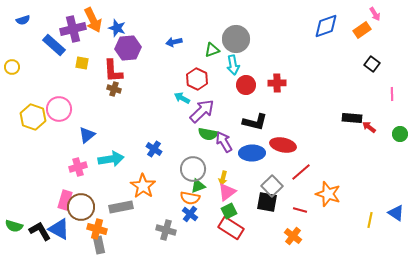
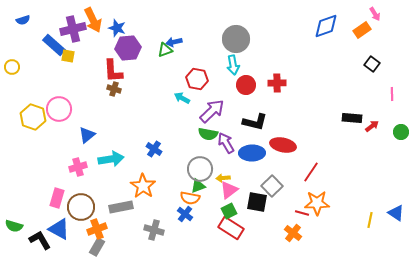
green triangle at (212, 50): moved 47 px left
yellow square at (82, 63): moved 14 px left, 7 px up
red hexagon at (197, 79): rotated 15 degrees counterclockwise
purple arrow at (202, 111): moved 10 px right
red arrow at (369, 127): moved 3 px right, 1 px up; rotated 104 degrees clockwise
green circle at (400, 134): moved 1 px right, 2 px up
purple arrow at (224, 142): moved 2 px right, 1 px down
gray circle at (193, 169): moved 7 px right
red line at (301, 172): moved 10 px right; rotated 15 degrees counterclockwise
yellow arrow at (223, 178): rotated 72 degrees clockwise
pink triangle at (227, 192): moved 2 px right, 2 px up
orange star at (328, 194): moved 11 px left, 9 px down; rotated 20 degrees counterclockwise
pink rectangle at (65, 200): moved 8 px left, 2 px up
black square at (267, 202): moved 10 px left
red line at (300, 210): moved 2 px right, 3 px down
blue cross at (190, 214): moved 5 px left
orange cross at (97, 229): rotated 36 degrees counterclockwise
gray cross at (166, 230): moved 12 px left
black L-shape at (40, 231): moved 9 px down
orange cross at (293, 236): moved 3 px up
gray rectangle at (99, 245): moved 2 px left, 2 px down; rotated 42 degrees clockwise
